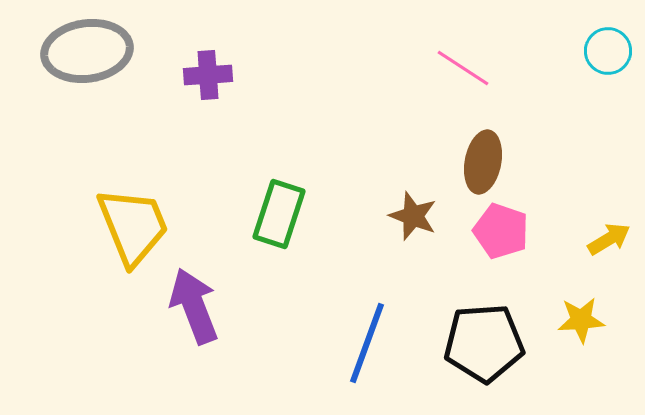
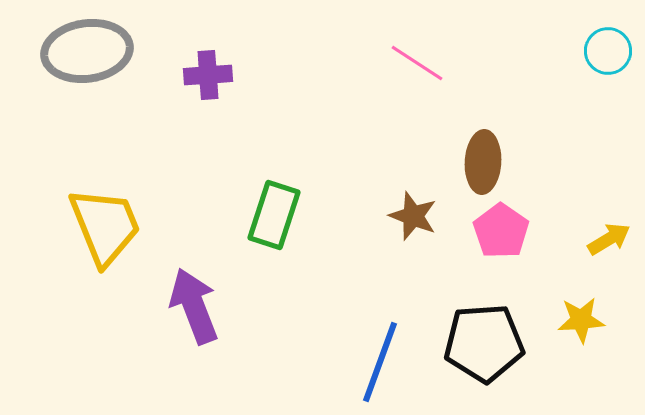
pink line: moved 46 px left, 5 px up
brown ellipse: rotated 8 degrees counterclockwise
green rectangle: moved 5 px left, 1 px down
yellow trapezoid: moved 28 px left
pink pentagon: rotated 16 degrees clockwise
blue line: moved 13 px right, 19 px down
